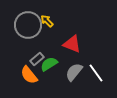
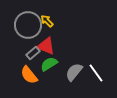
red triangle: moved 26 px left, 2 px down
gray rectangle: moved 4 px left, 6 px up
